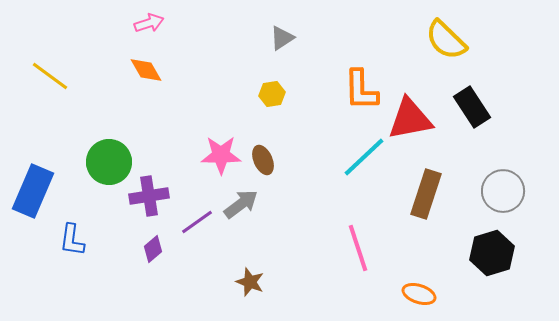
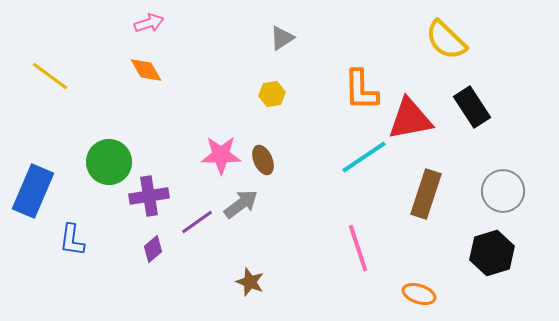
cyan line: rotated 9 degrees clockwise
